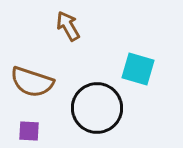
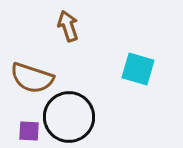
brown arrow: rotated 12 degrees clockwise
brown semicircle: moved 4 px up
black circle: moved 28 px left, 9 px down
